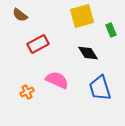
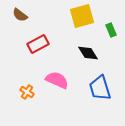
orange cross: rotated 32 degrees counterclockwise
